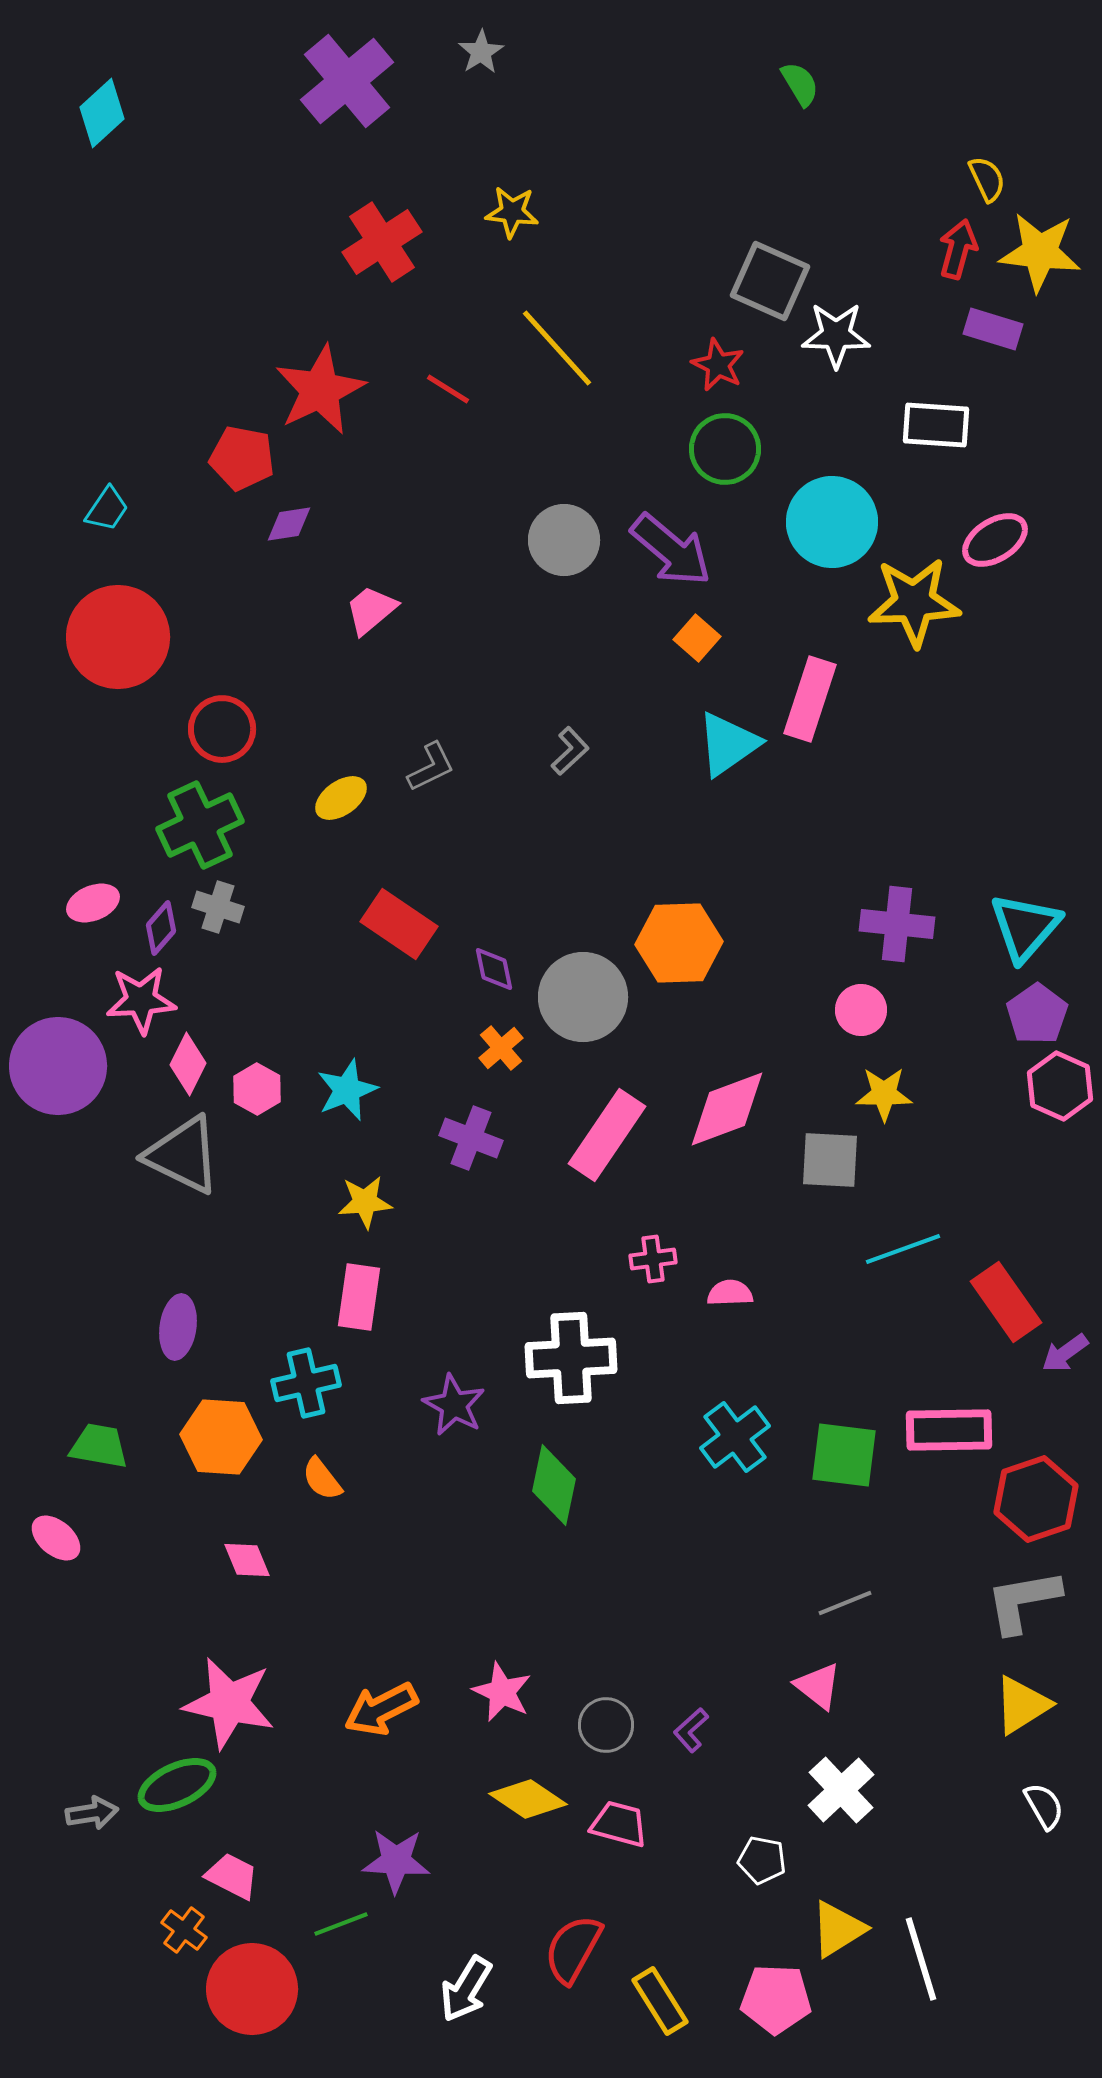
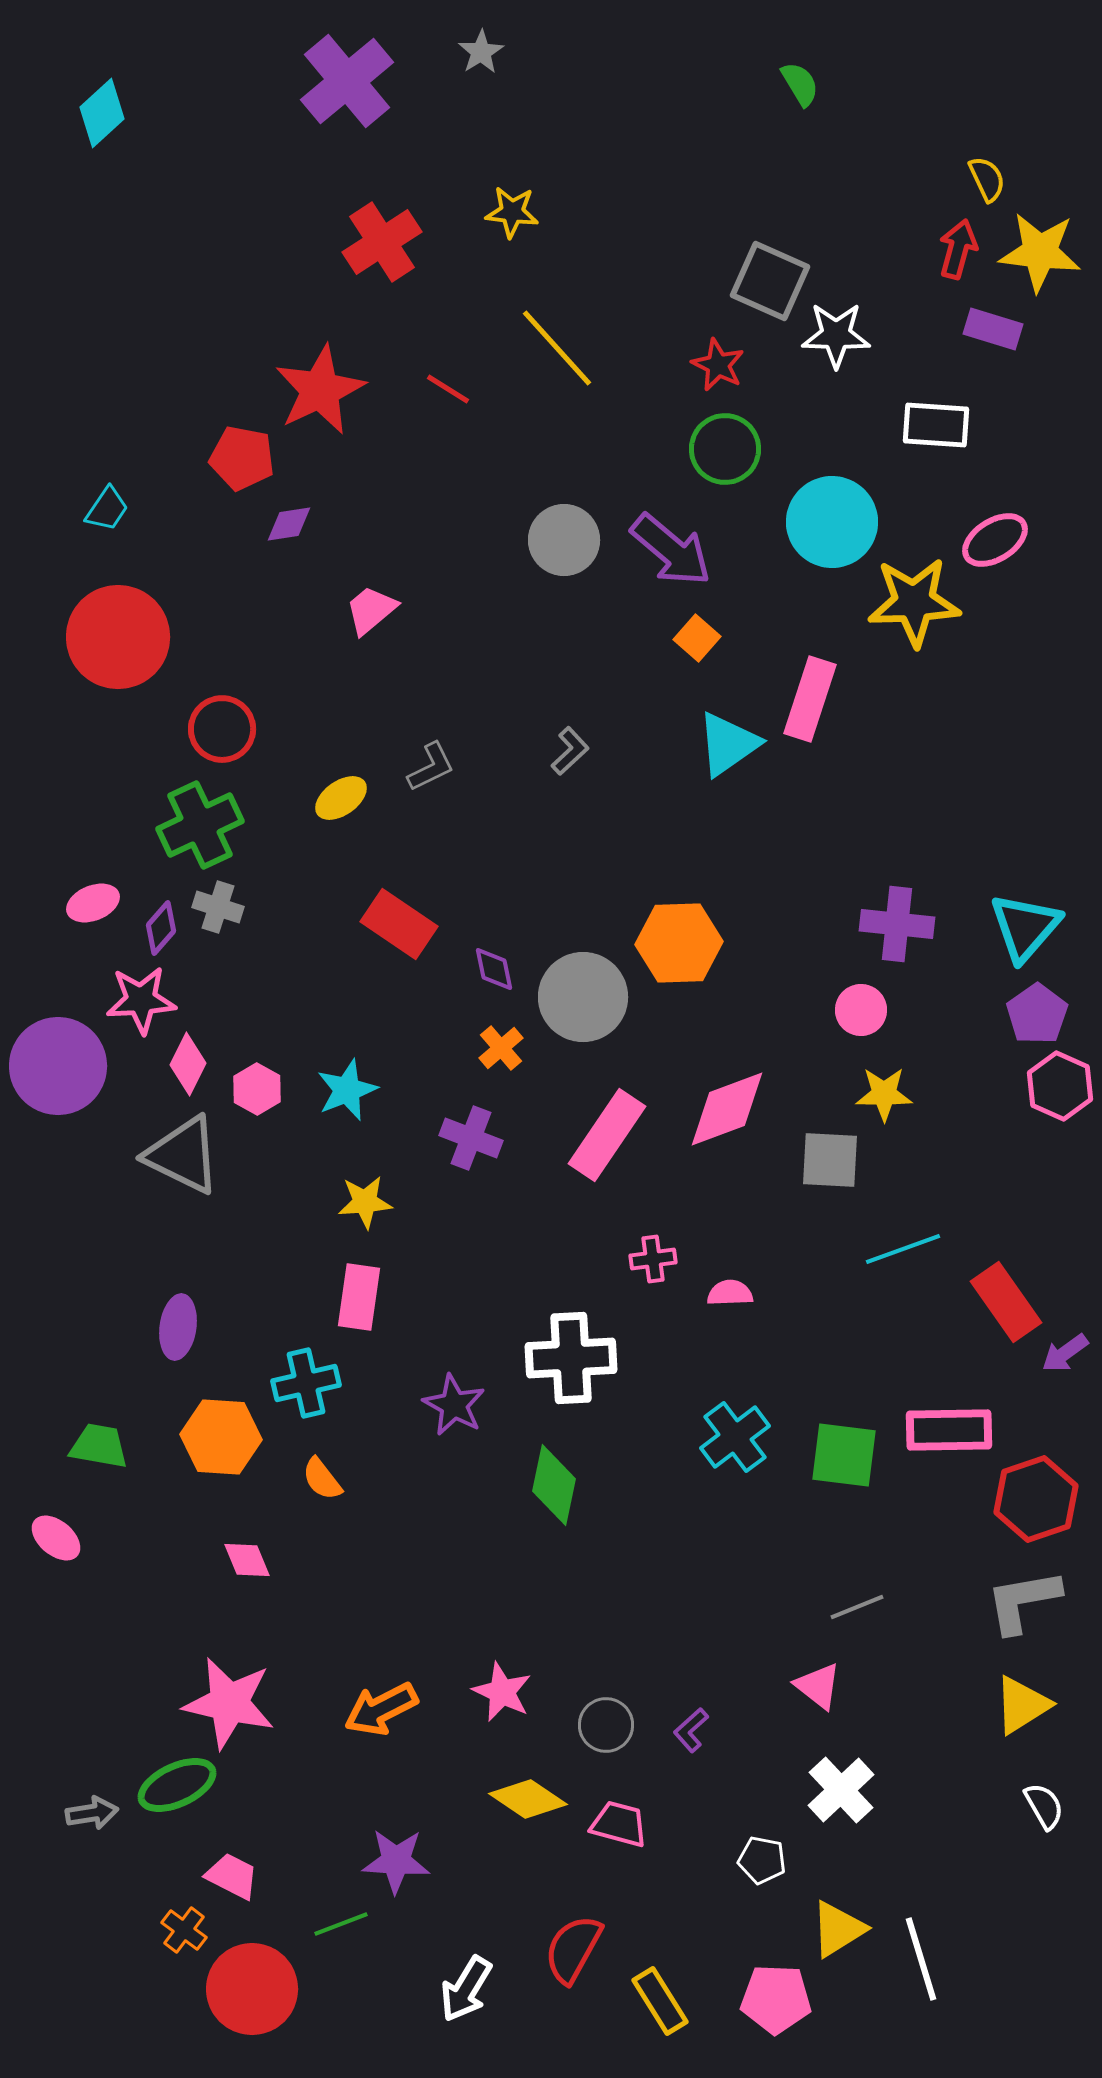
gray line at (845, 1603): moved 12 px right, 4 px down
